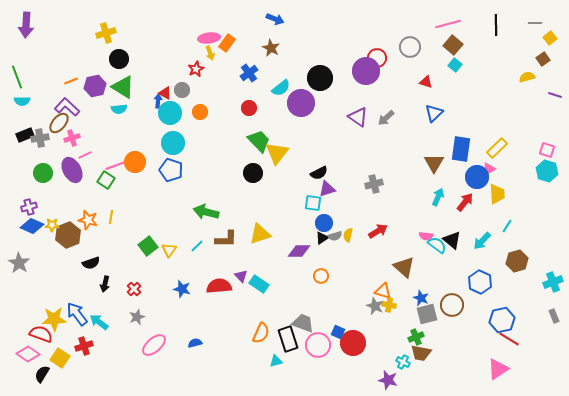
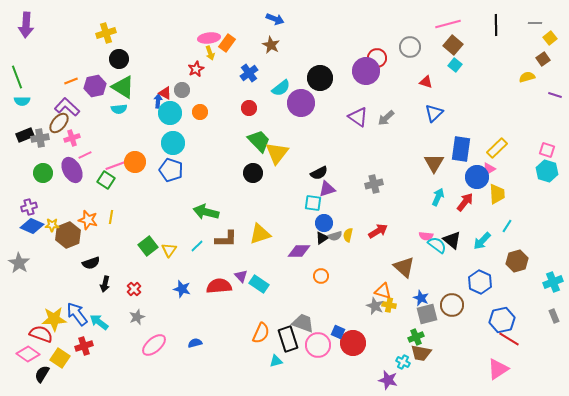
brown star at (271, 48): moved 3 px up
